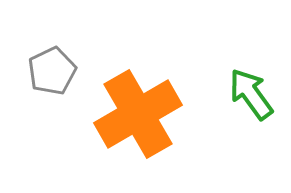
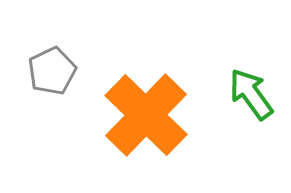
orange cross: moved 8 px right, 1 px down; rotated 16 degrees counterclockwise
